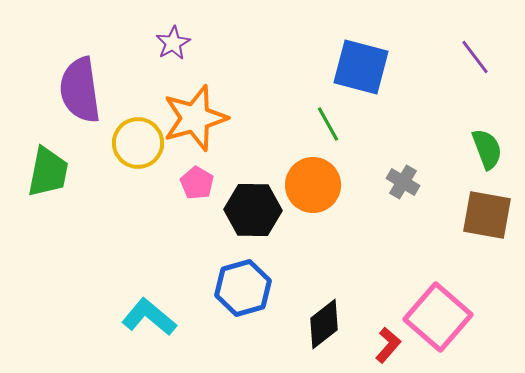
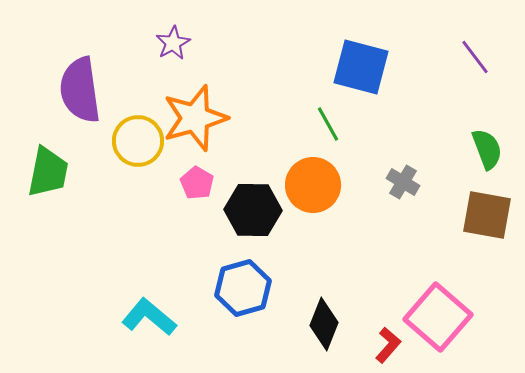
yellow circle: moved 2 px up
black diamond: rotated 30 degrees counterclockwise
